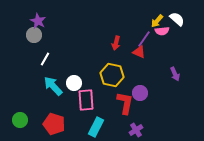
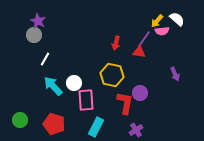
red triangle: rotated 16 degrees counterclockwise
